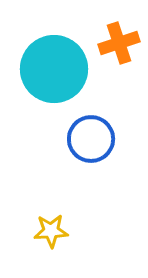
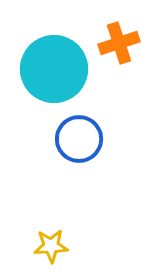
blue circle: moved 12 px left
yellow star: moved 15 px down
